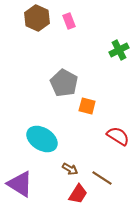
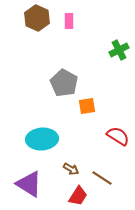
pink rectangle: rotated 21 degrees clockwise
orange square: rotated 24 degrees counterclockwise
cyan ellipse: rotated 36 degrees counterclockwise
brown arrow: moved 1 px right
purple triangle: moved 9 px right
red trapezoid: moved 2 px down
